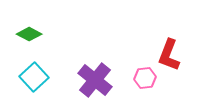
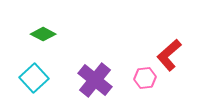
green diamond: moved 14 px right
red L-shape: rotated 28 degrees clockwise
cyan square: moved 1 px down
